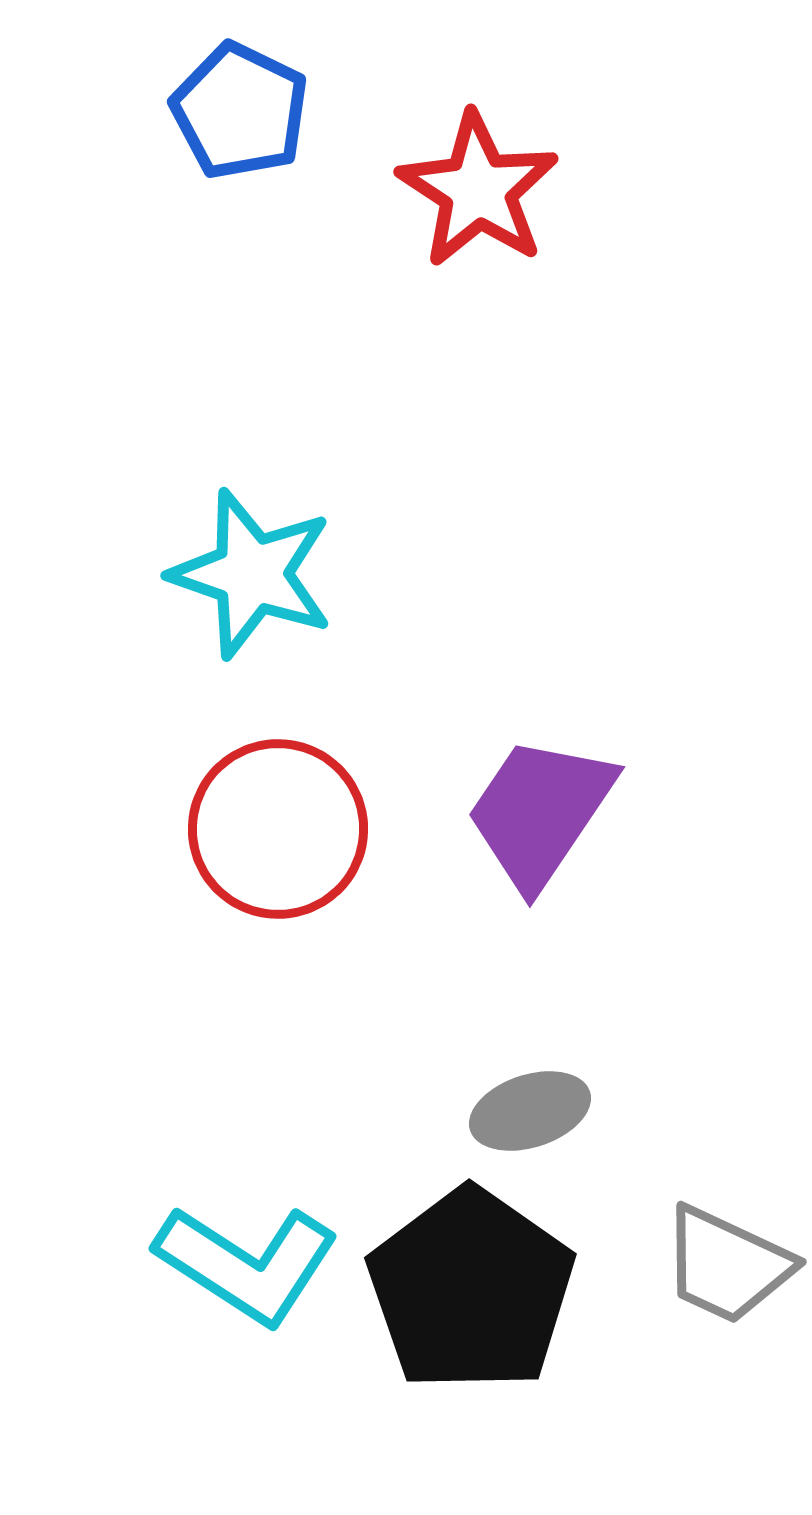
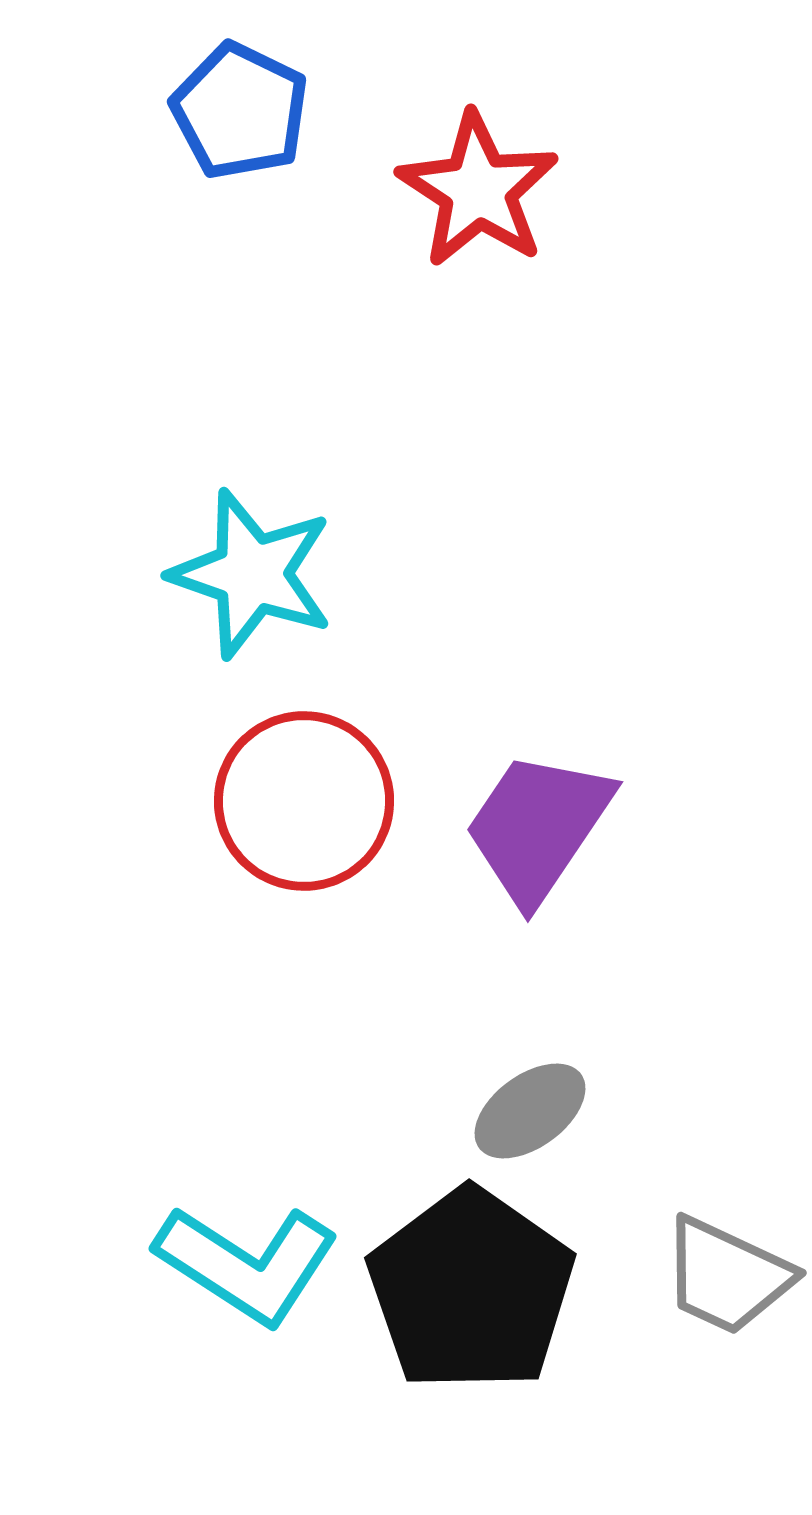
purple trapezoid: moved 2 px left, 15 px down
red circle: moved 26 px right, 28 px up
gray ellipse: rotated 18 degrees counterclockwise
gray trapezoid: moved 11 px down
